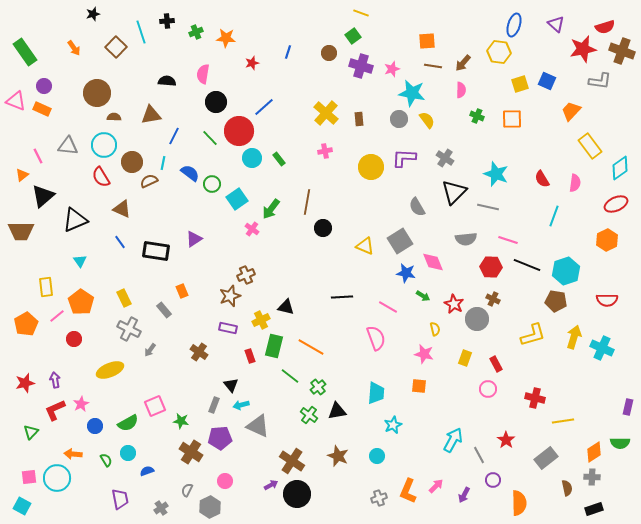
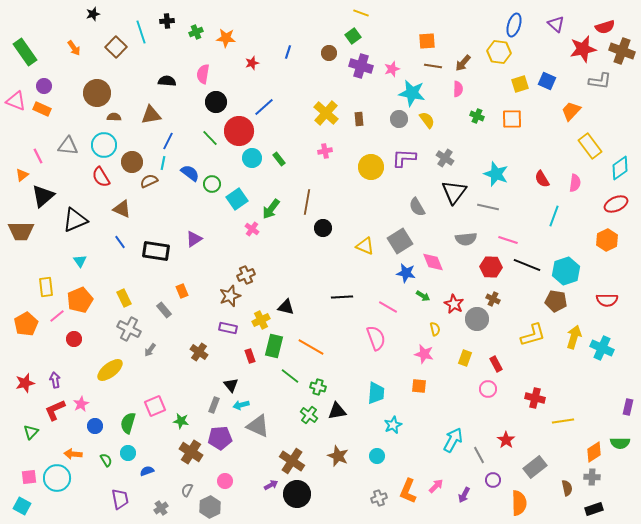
pink semicircle at (461, 90): moved 3 px left, 1 px up
blue line at (174, 136): moved 6 px left, 5 px down
black triangle at (454, 192): rotated 8 degrees counterclockwise
orange pentagon at (81, 302): moved 1 px left, 2 px up; rotated 15 degrees clockwise
yellow ellipse at (110, 370): rotated 16 degrees counterclockwise
green cross at (318, 387): rotated 35 degrees counterclockwise
green semicircle at (128, 423): rotated 135 degrees clockwise
gray rectangle at (546, 458): moved 11 px left, 9 px down
